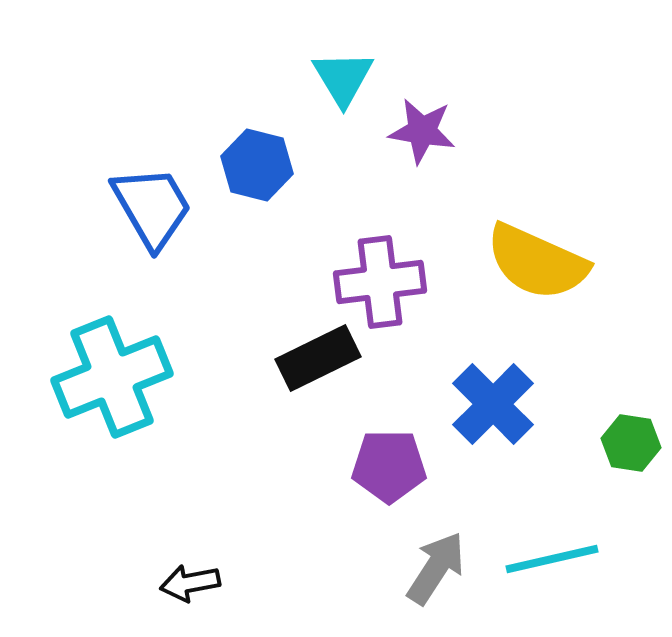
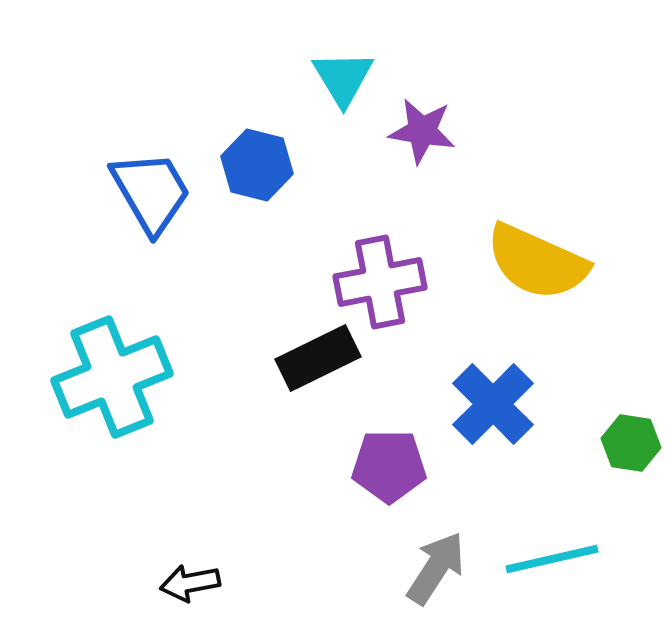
blue trapezoid: moved 1 px left, 15 px up
purple cross: rotated 4 degrees counterclockwise
